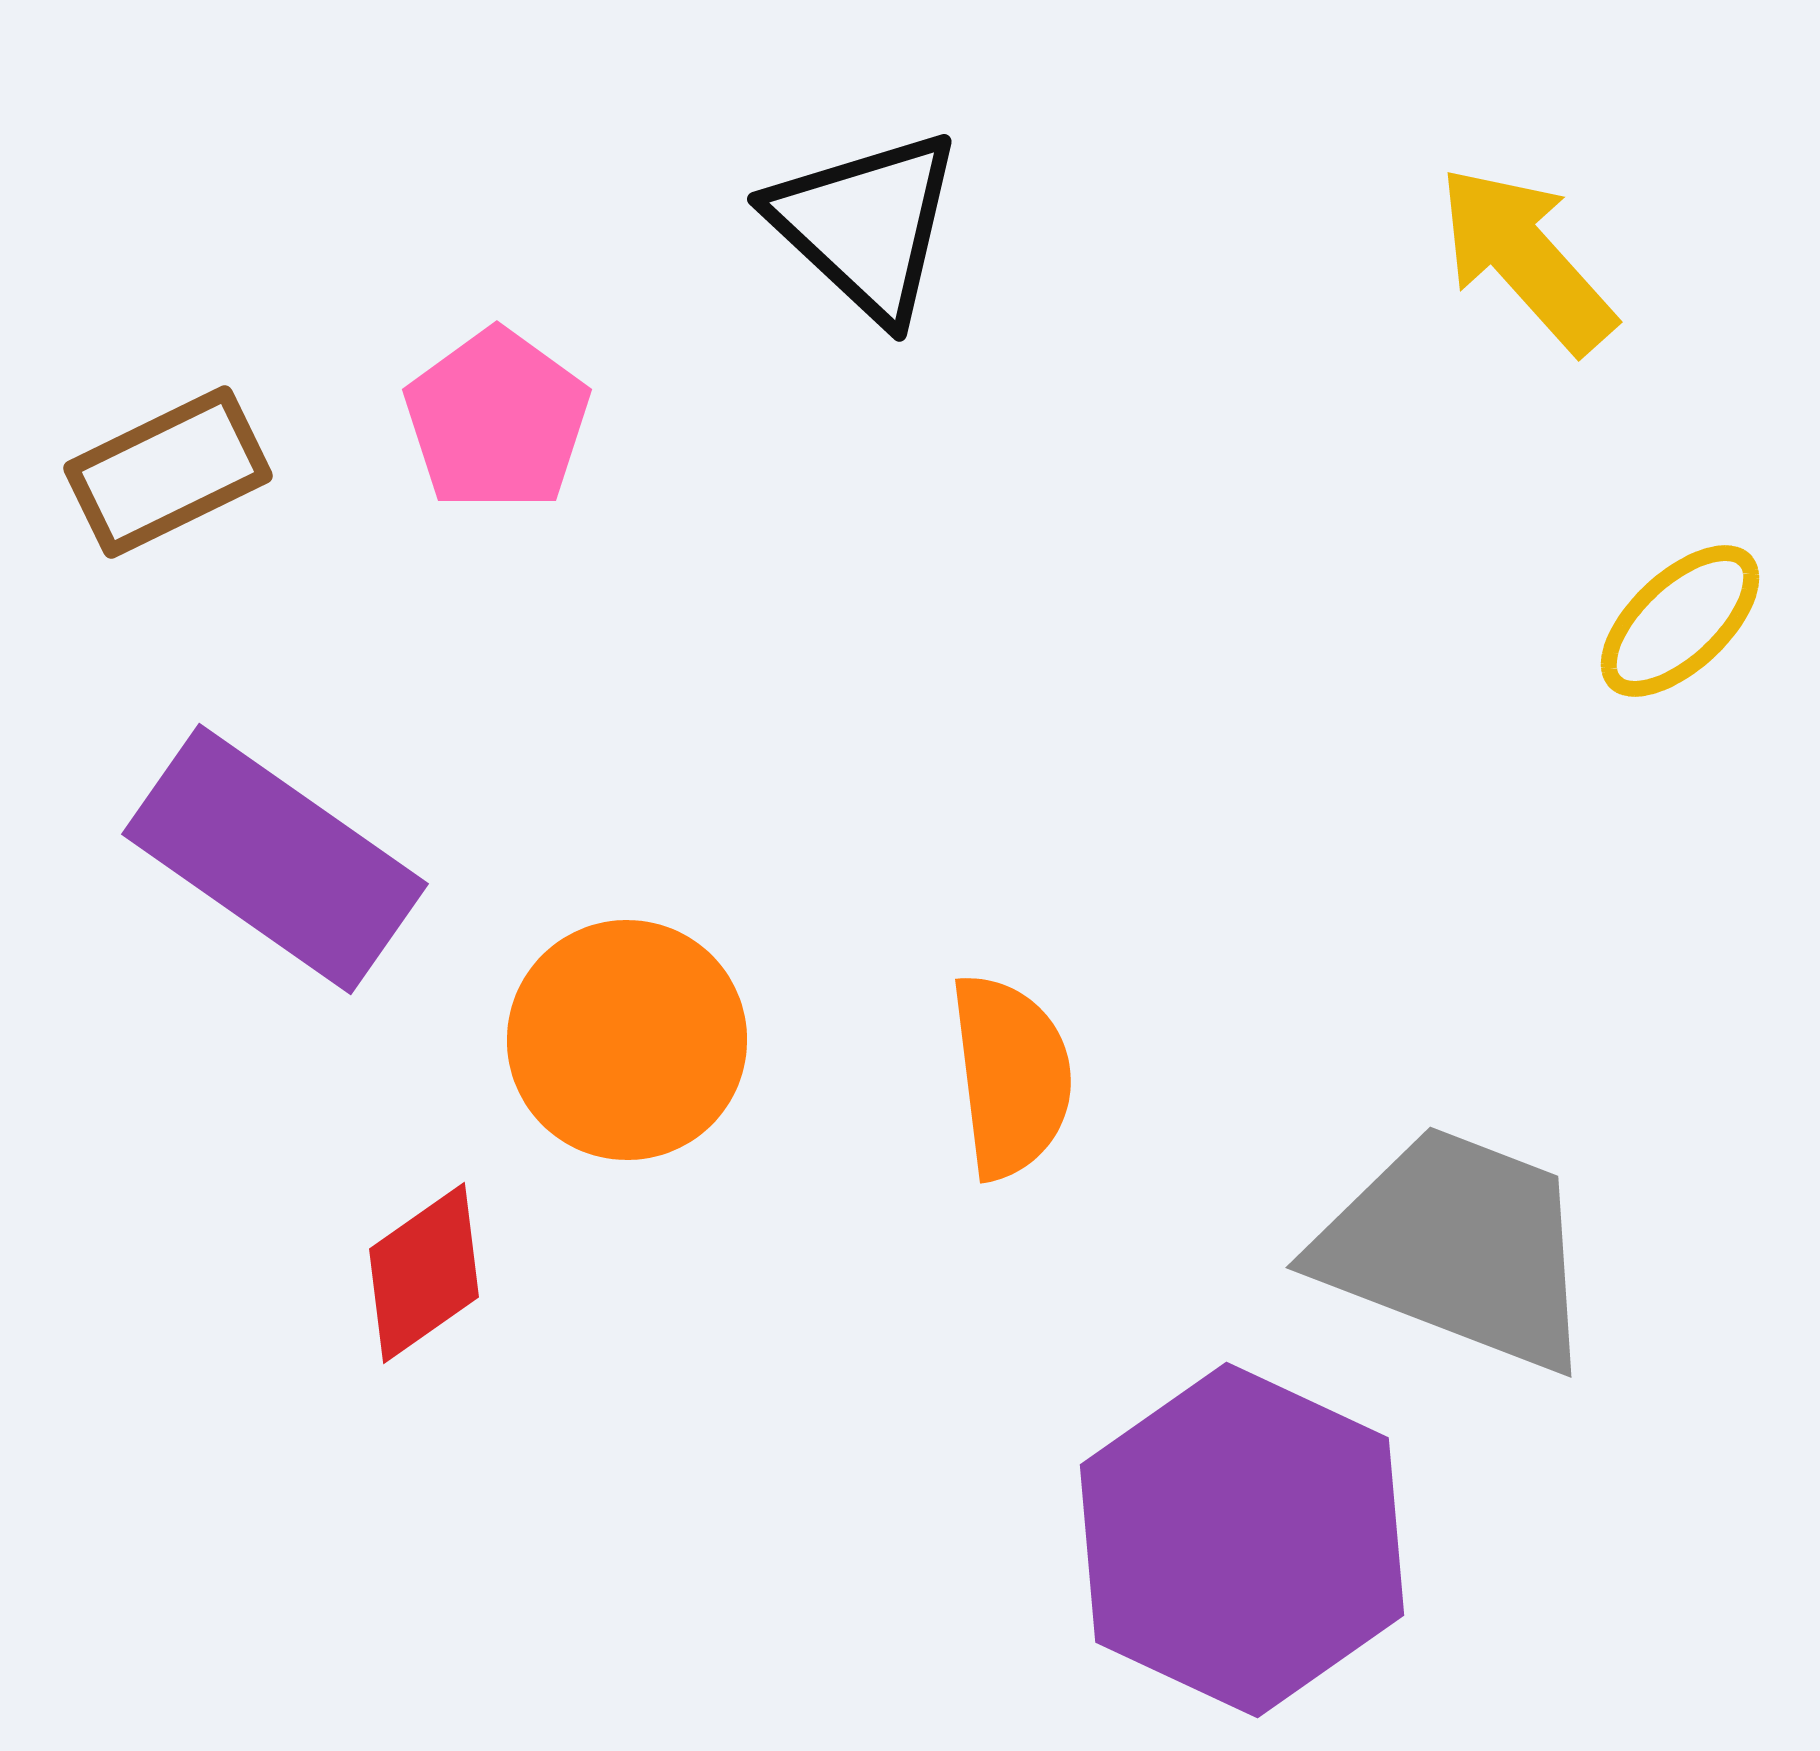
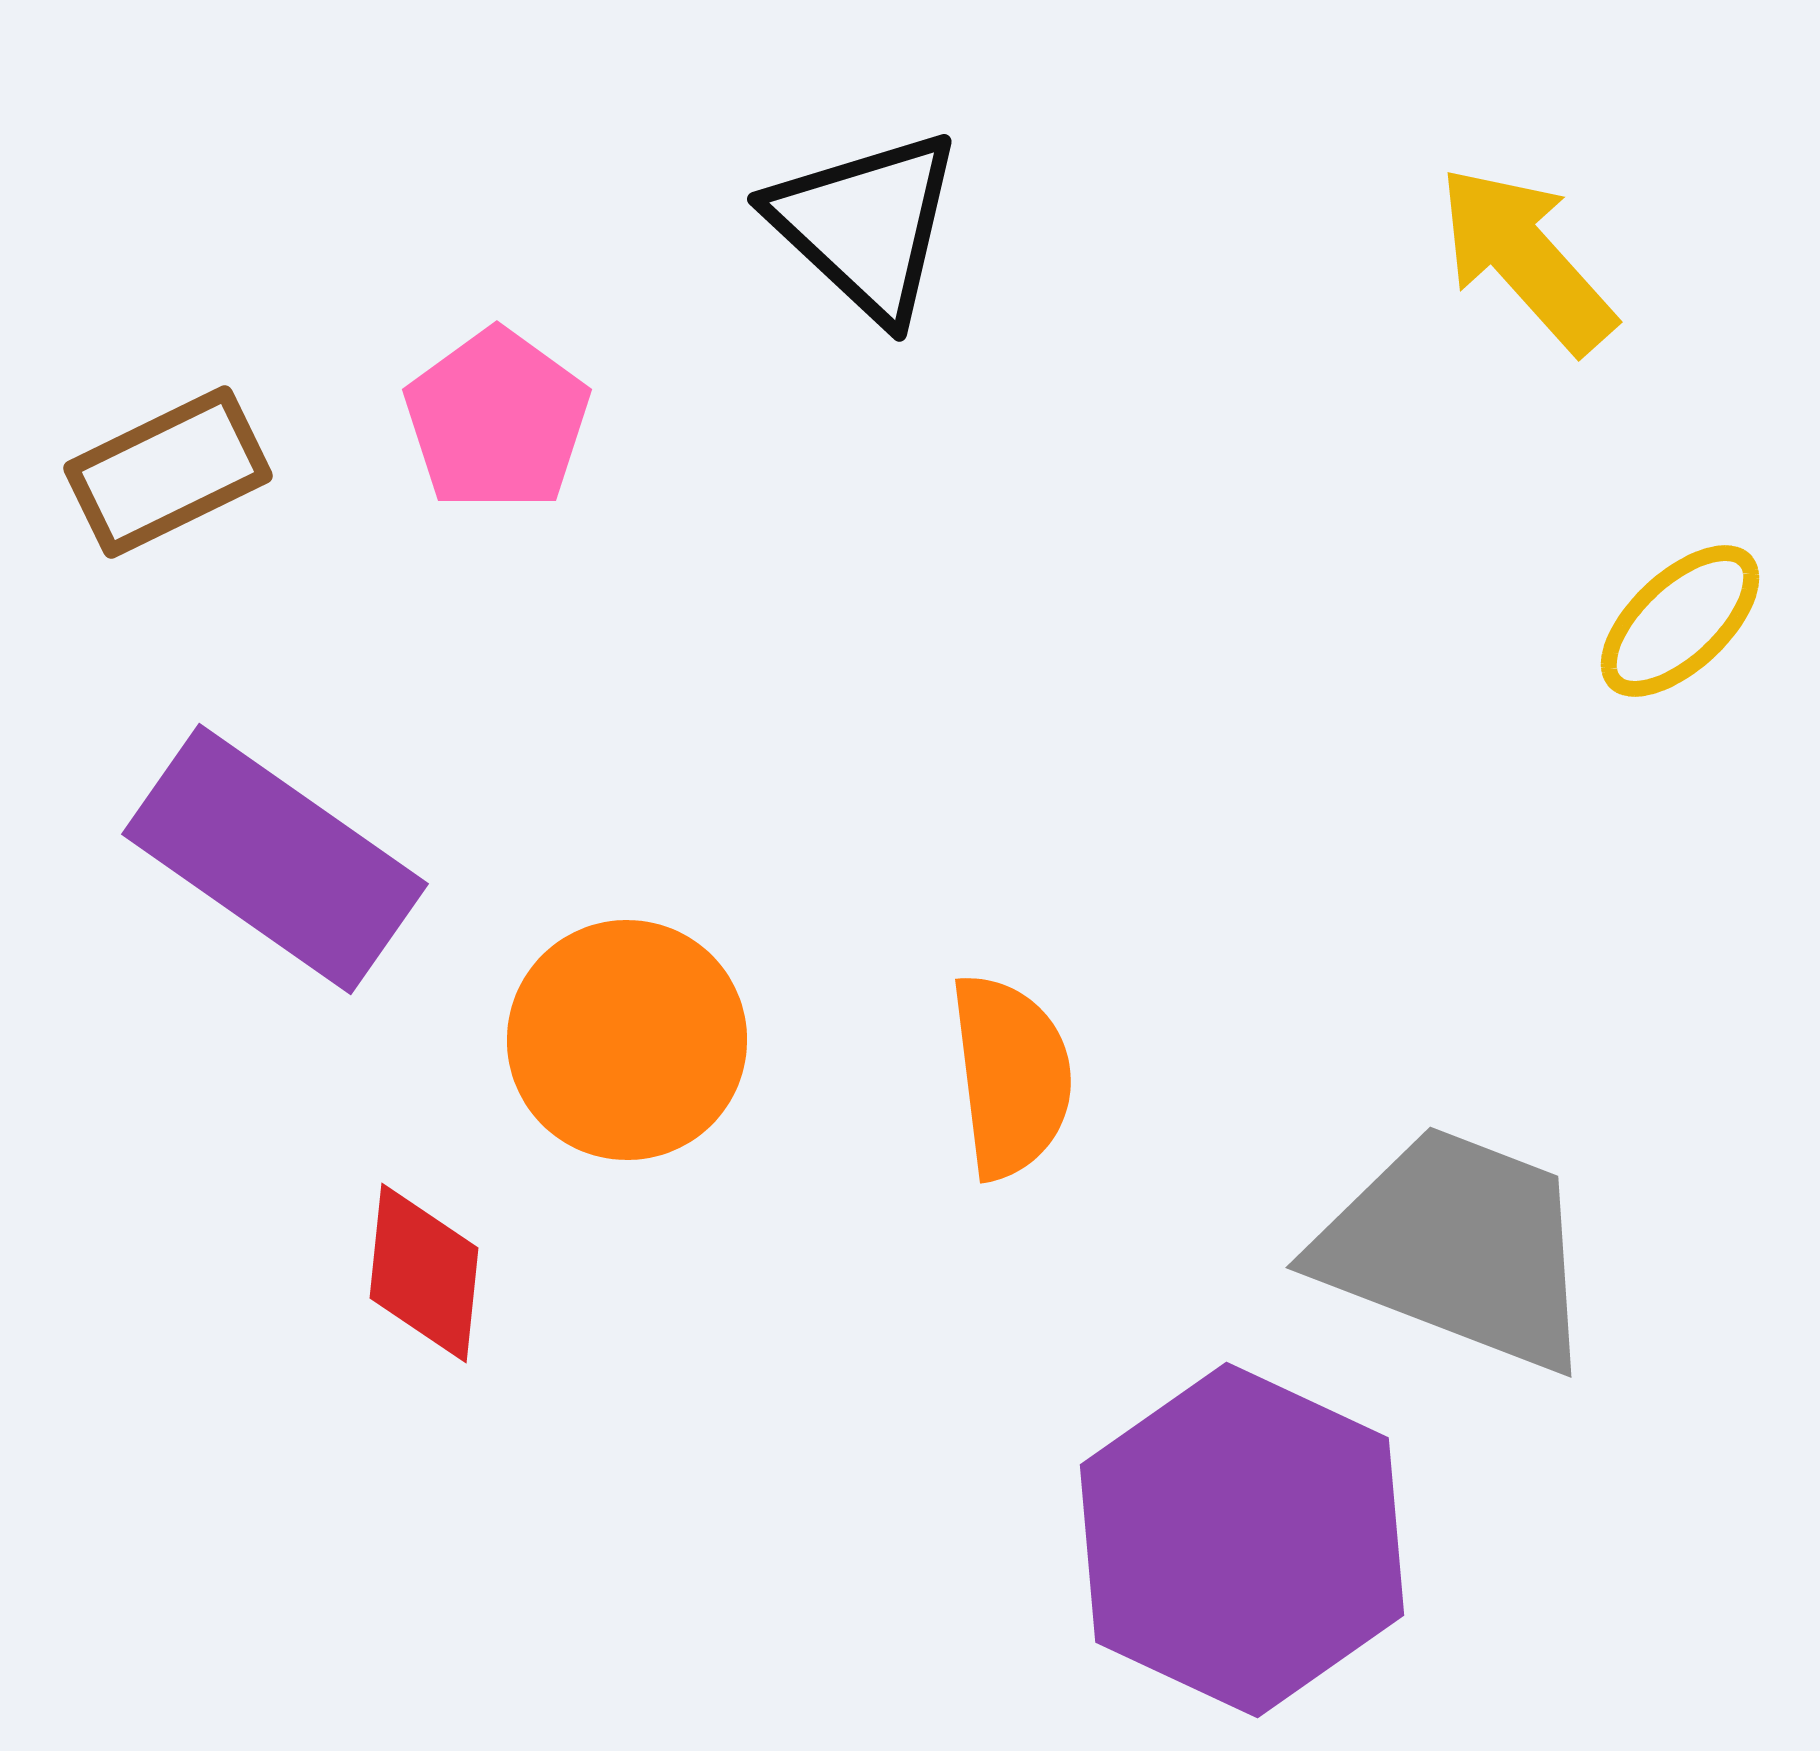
red diamond: rotated 49 degrees counterclockwise
